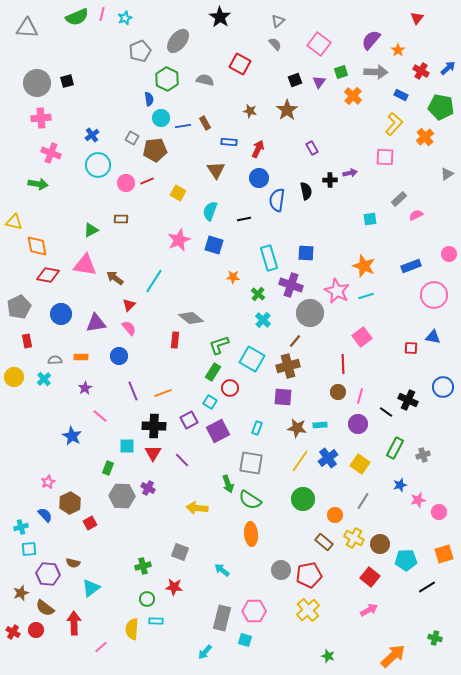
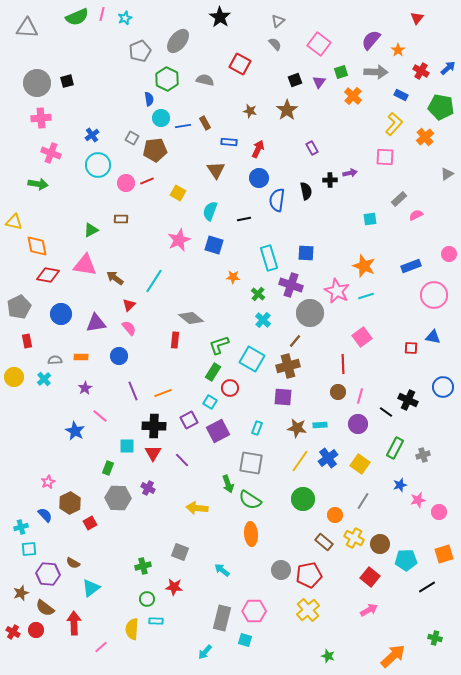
blue star at (72, 436): moved 3 px right, 5 px up
gray hexagon at (122, 496): moved 4 px left, 2 px down
brown semicircle at (73, 563): rotated 16 degrees clockwise
